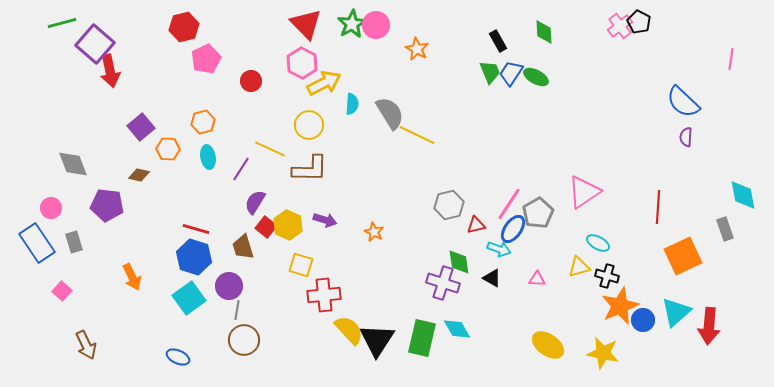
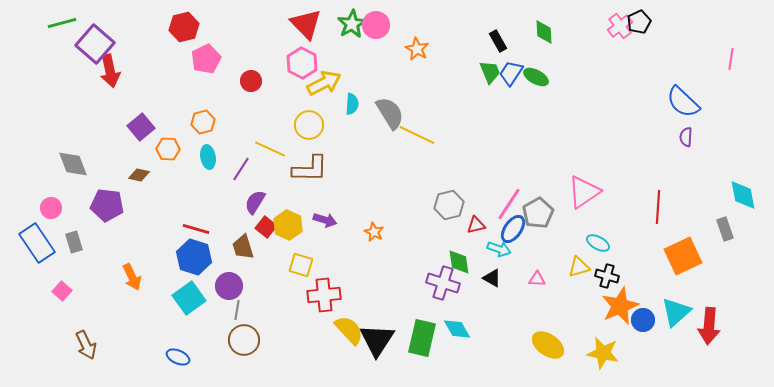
black pentagon at (639, 22): rotated 20 degrees clockwise
